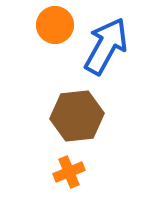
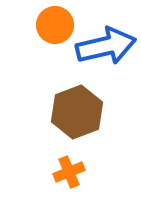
blue arrow: rotated 48 degrees clockwise
brown hexagon: moved 4 px up; rotated 15 degrees counterclockwise
